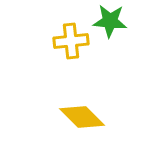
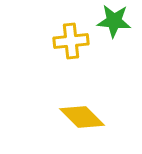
green star: moved 4 px right
